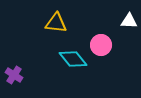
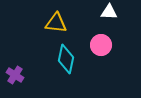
white triangle: moved 20 px left, 9 px up
cyan diamond: moved 7 px left; rotated 52 degrees clockwise
purple cross: moved 1 px right
